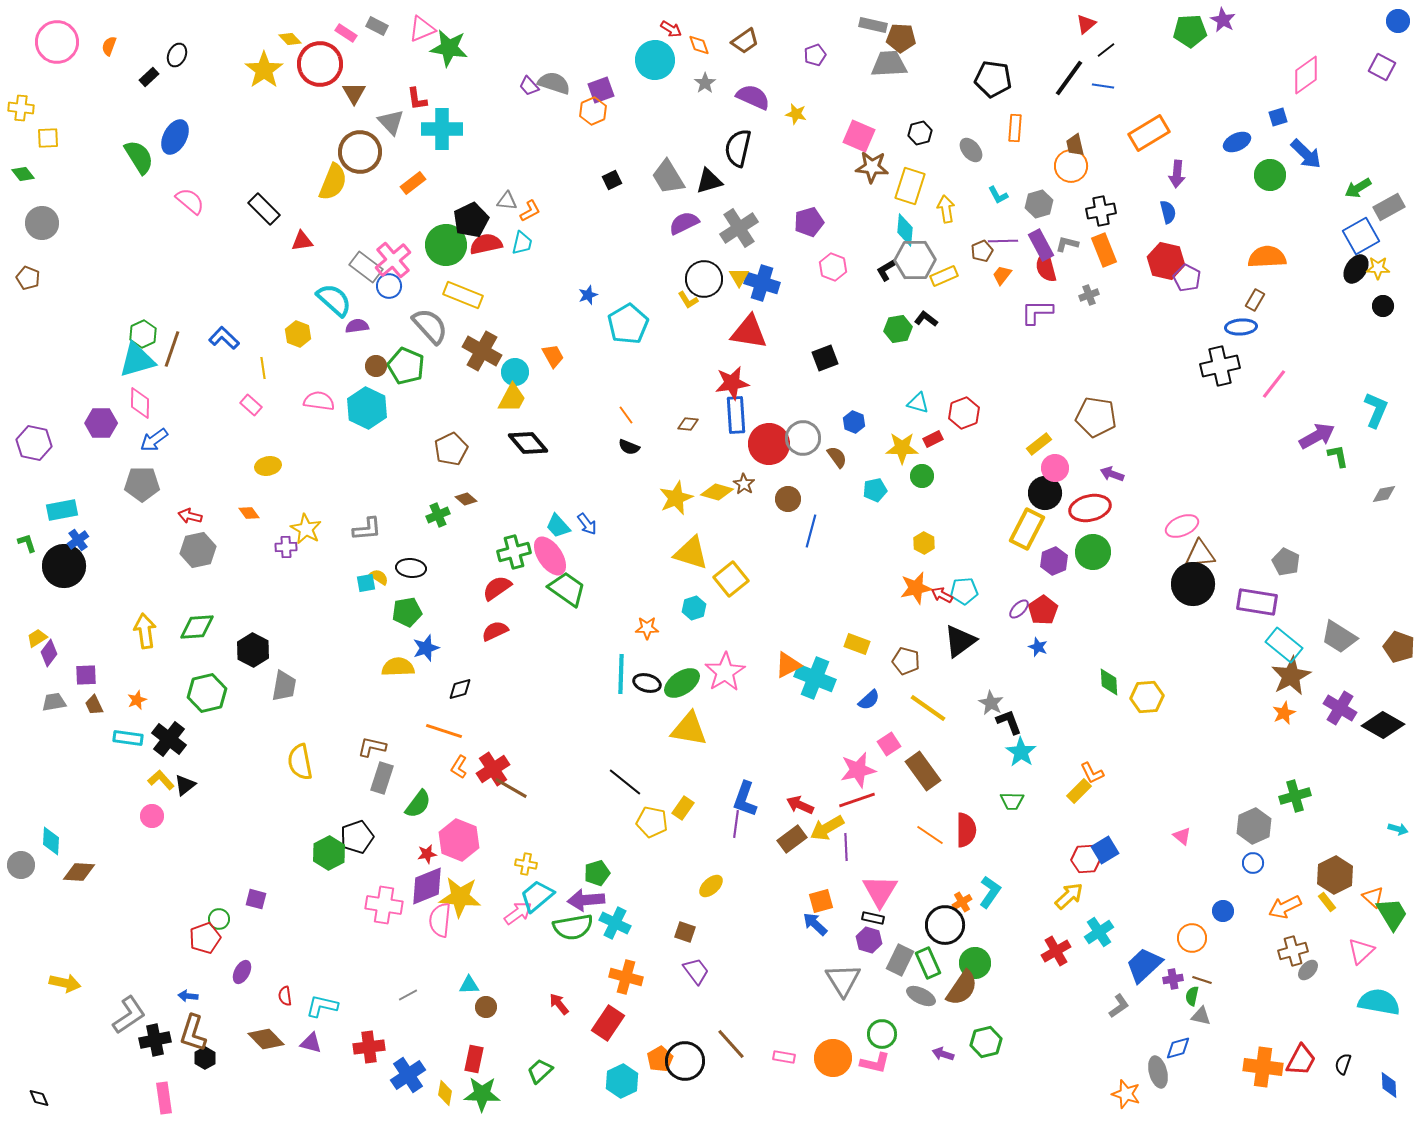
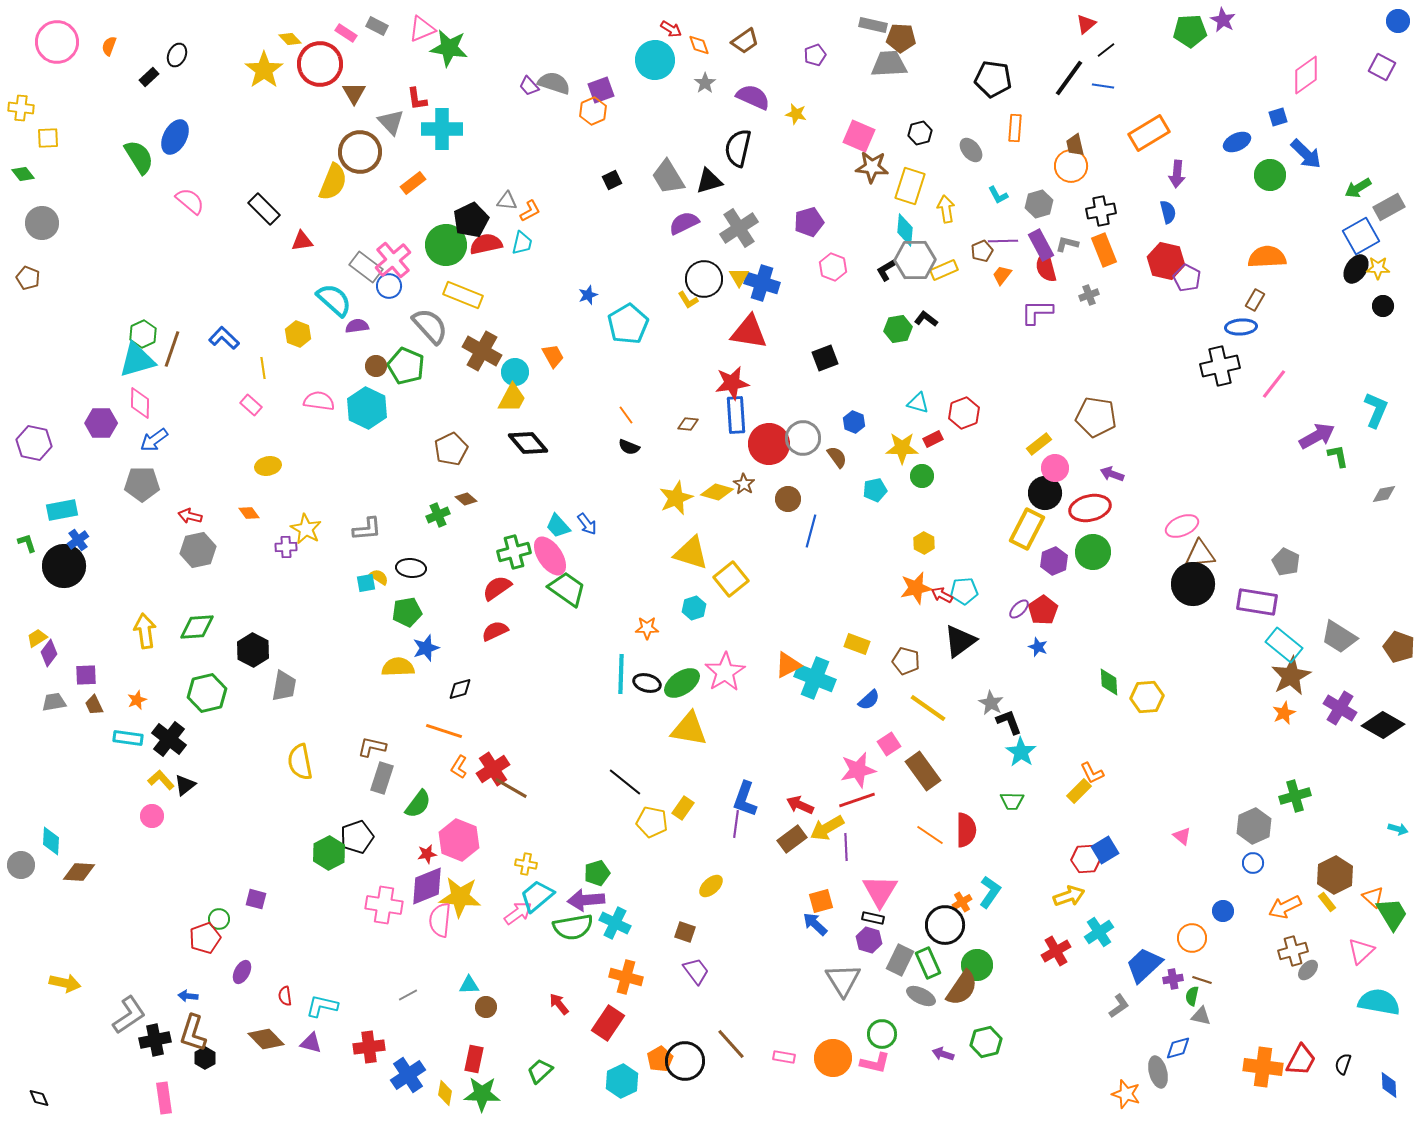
yellow rectangle at (944, 276): moved 6 px up
yellow arrow at (1069, 896): rotated 24 degrees clockwise
green circle at (975, 963): moved 2 px right, 2 px down
